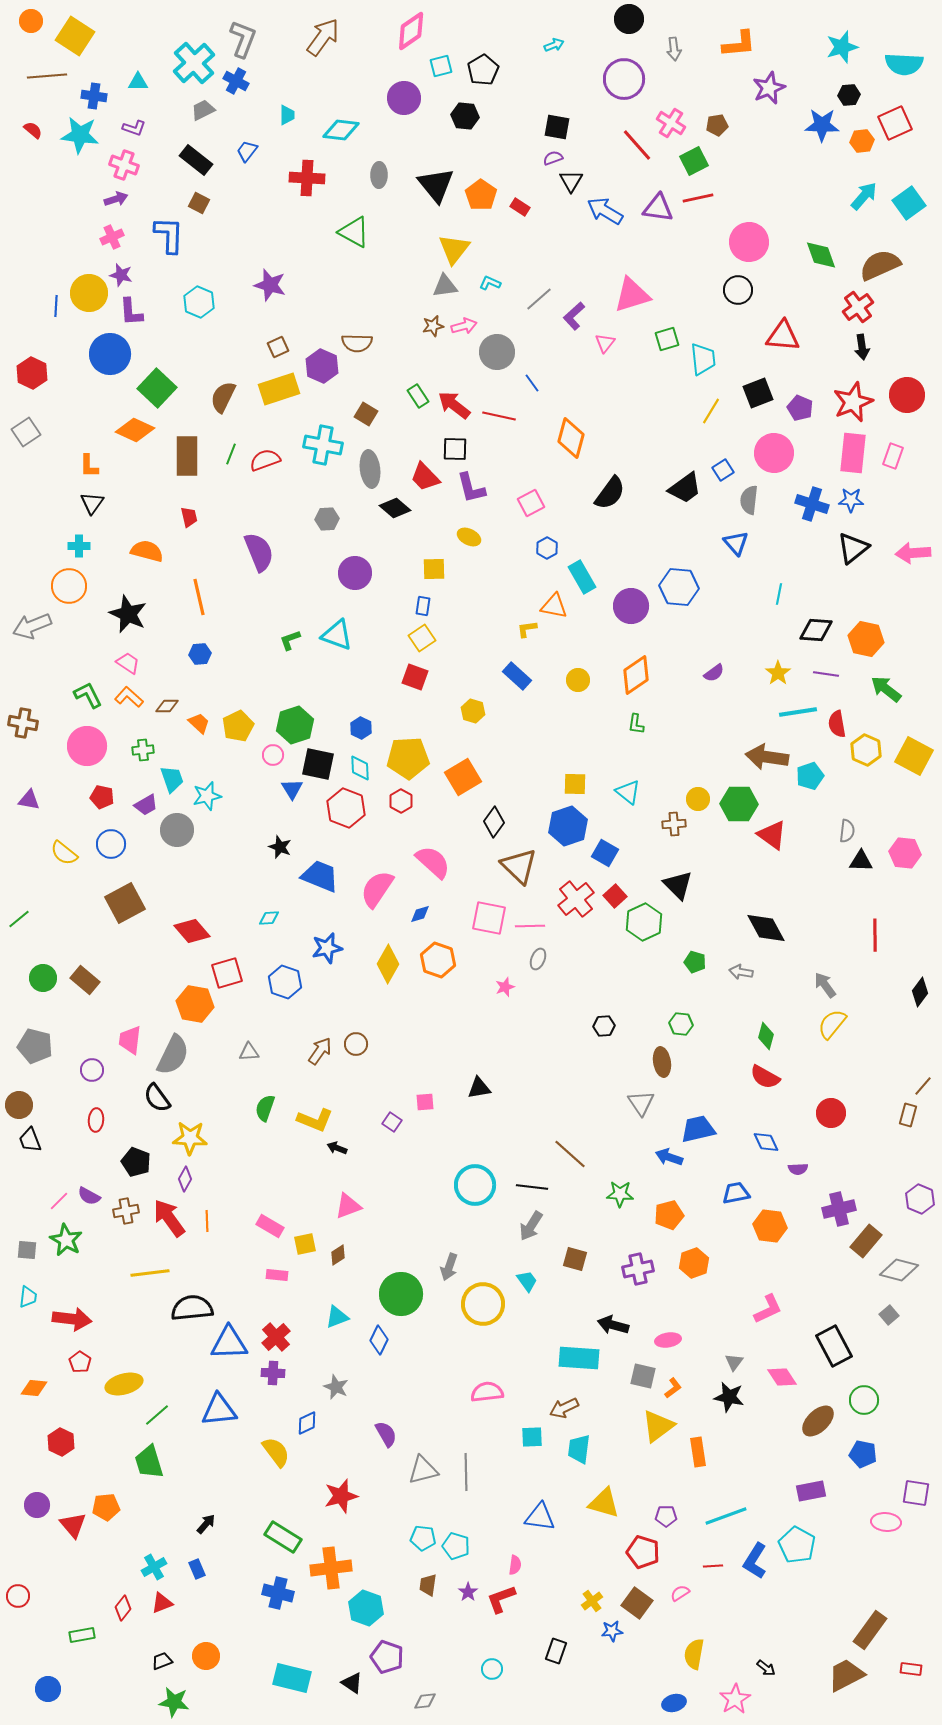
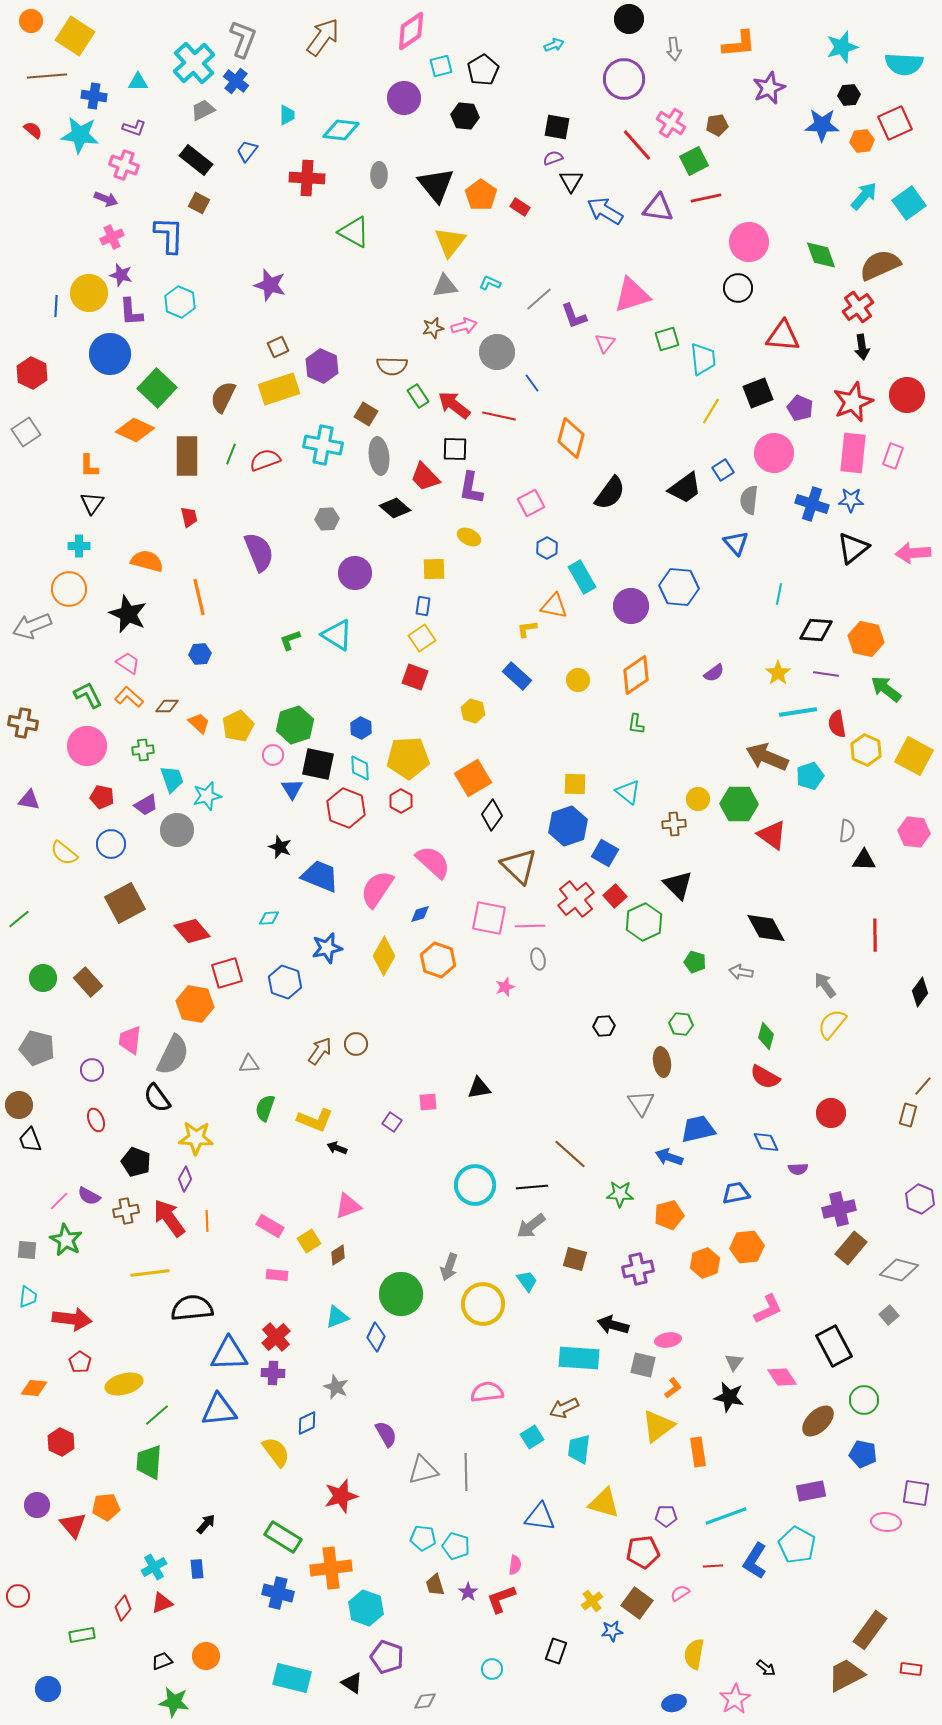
blue cross at (236, 81): rotated 10 degrees clockwise
red line at (698, 198): moved 8 px right
purple arrow at (116, 199): moved 10 px left; rotated 40 degrees clockwise
yellow triangle at (454, 249): moved 4 px left, 7 px up
black circle at (738, 290): moved 2 px up
cyan hexagon at (199, 302): moved 19 px left
purple L-shape at (574, 316): rotated 68 degrees counterclockwise
brown star at (433, 326): moved 2 px down
brown semicircle at (357, 343): moved 35 px right, 23 px down
gray ellipse at (370, 469): moved 9 px right, 13 px up
purple L-shape at (471, 488): rotated 24 degrees clockwise
orange semicircle at (147, 551): moved 10 px down
orange circle at (69, 586): moved 3 px down
cyan triangle at (337, 635): rotated 12 degrees clockwise
brown arrow at (767, 757): rotated 15 degrees clockwise
orange square at (463, 777): moved 10 px right, 1 px down
black diamond at (494, 822): moved 2 px left, 7 px up
pink hexagon at (905, 853): moved 9 px right, 21 px up
black triangle at (861, 861): moved 3 px right, 1 px up
gray ellipse at (538, 959): rotated 35 degrees counterclockwise
yellow diamond at (388, 964): moved 4 px left, 8 px up
brown rectangle at (85, 980): moved 3 px right, 2 px down; rotated 8 degrees clockwise
gray pentagon at (35, 1046): moved 2 px right, 2 px down
gray triangle at (249, 1052): moved 12 px down
pink square at (425, 1102): moved 3 px right
red ellipse at (96, 1120): rotated 25 degrees counterclockwise
yellow star at (190, 1138): moved 6 px right
black line at (532, 1187): rotated 12 degrees counterclockwise
gray arrow at (531, 1226): rotated 20 degrees clockwise
orange hexagon at (770, 1226): moved 23 px left, 21 px down; rotated 12 degrees counterclockwise
brown rectangle at (866, 1241): moved 15 px left, 7 px down
yellow square at (305, 1244): moved 4 px right, 3 px up; rotated 20 degrees counterclockwise
orange hexagon at (694, 1263): moved 11 px right
blue diamond at (379, 1340): moved 3 px left, 3 px up
blue triangle at (229, 1343): moved 11 px down
gray square at (643, 1376): moved 11 px up
cyan square at (532, 1437): rotated 30 degrees counterclockwise
green trapezoid at (149, 1462): rotated 21 degrees clockwise
red pentagon at (643, 1552): rotated 24 degrees counterclockwise
blue rectangle at (197, 1569): rotated 18 degrees clockwise
brown trapezoid at (428, 1585): moved 7 px right; rotated 25 degrees counterclockwise
